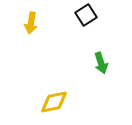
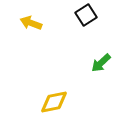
yellow arrow: rotated 100 degrees clockwise
green arrow: rotated 65 degrees clockwise
